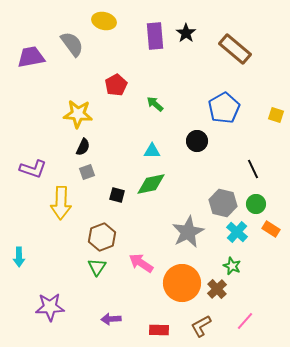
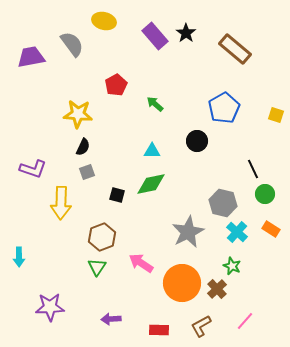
purple rectangle: rotated 36 degrees counterclockwise
green circle: moved 9 px right, 10 px up
